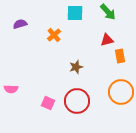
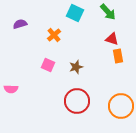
cyan square: rotated 24 degrees clockwise
red triangle: moved 5 px right, 1 px up; rotated 32 degrees clockwise
orange rectangle: moved 2 px left
orange circle: moved 14 px down
pink square: moved 38 px up
